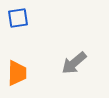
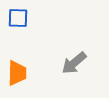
blue square: rotated 10 degrees clockwise
